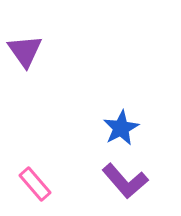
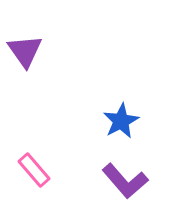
blue star: moved 7 px up
pink rectangle: moved 1 px left, 14 px up
